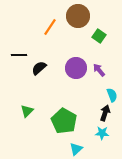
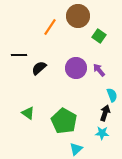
green triangle: moved 1 px right, 2 px down; rotated 40 degrees counterclockwise
